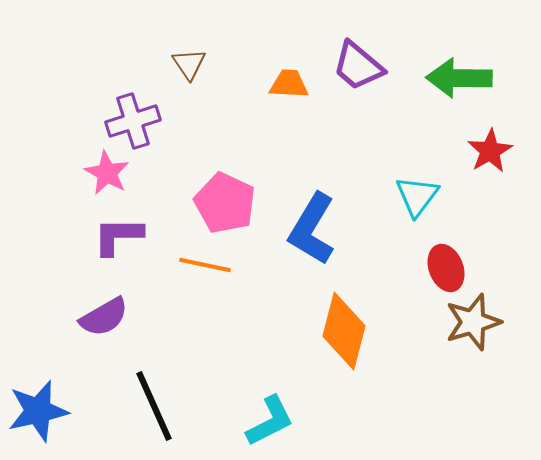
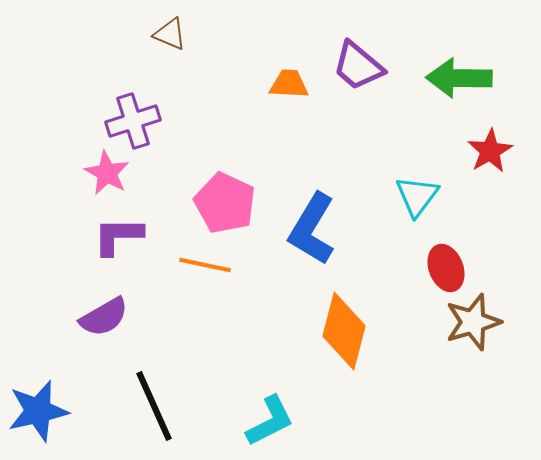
brown triangle: moved 19 px left, 30 px up; rotated 33 degrees counterclockwise
